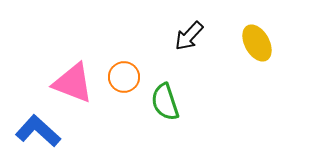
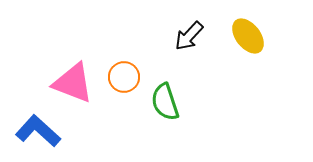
yellow ellipse: moved 9 px left, 7 px up; rotated 9 degrees counterclockwise
